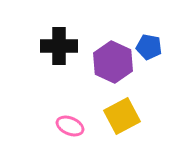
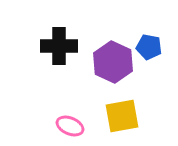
yellow square: rotated 18 degrees clockwise
